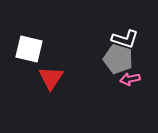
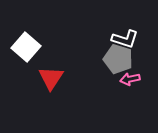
white square: moved 3 px left, 2 px up; rotated 28 degrees clockwise
